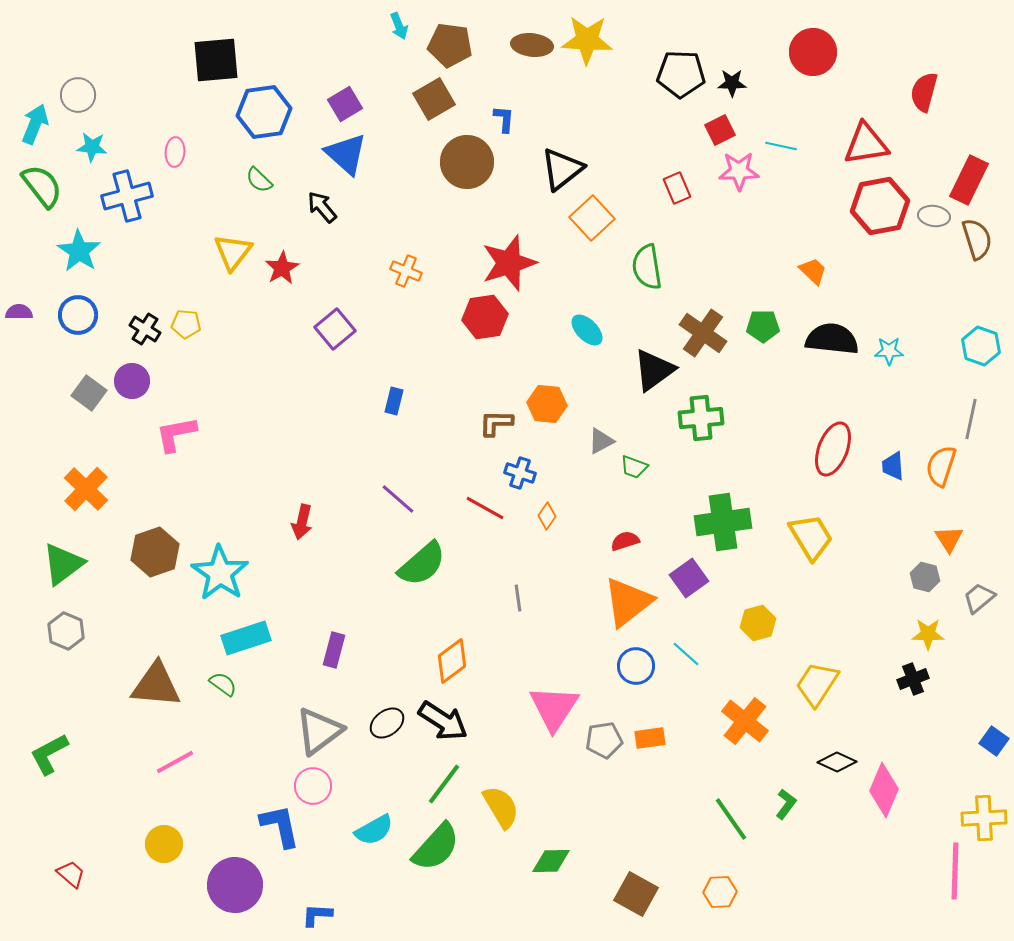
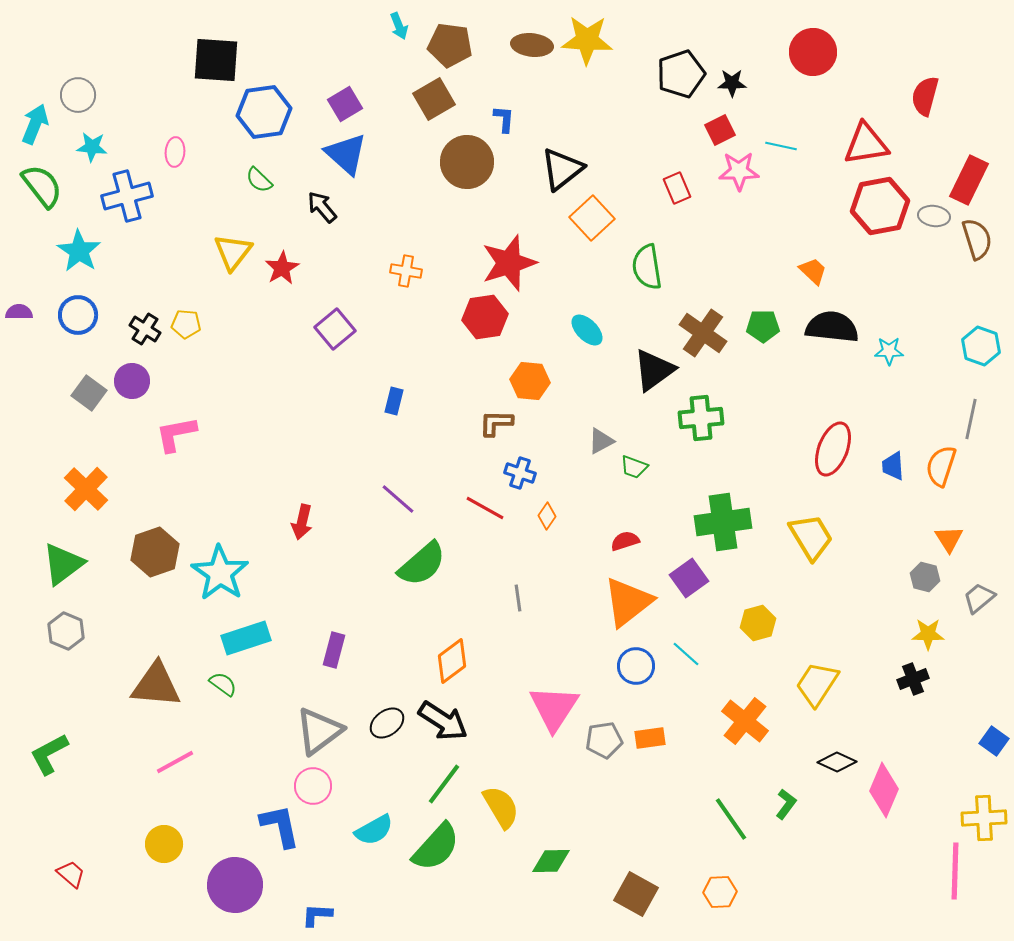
black square at (216, 60): rotated 9 degrees clockwise
black pentagon at (681, 74): rotated 21 degrees counterclockwise
red semicircle at (924, 92): moved 1 px right, 4 px down
orange cross at (406, 271): rotated 12 degrees counterclockwise
black semicircle at (832, 339): moved 12 px up
orange hexagon at (547, 404): moved 17 px left, 23 px up
